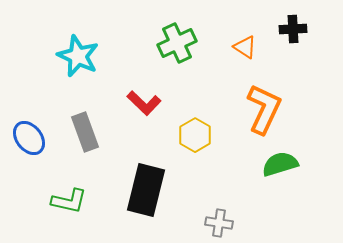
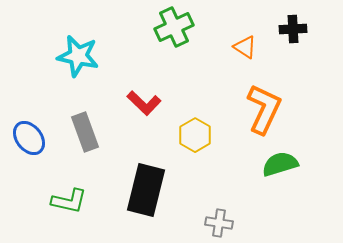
green cross: moved 3 px left, 16 px up
cyan star: rotated 12 degrees counterclockwise
